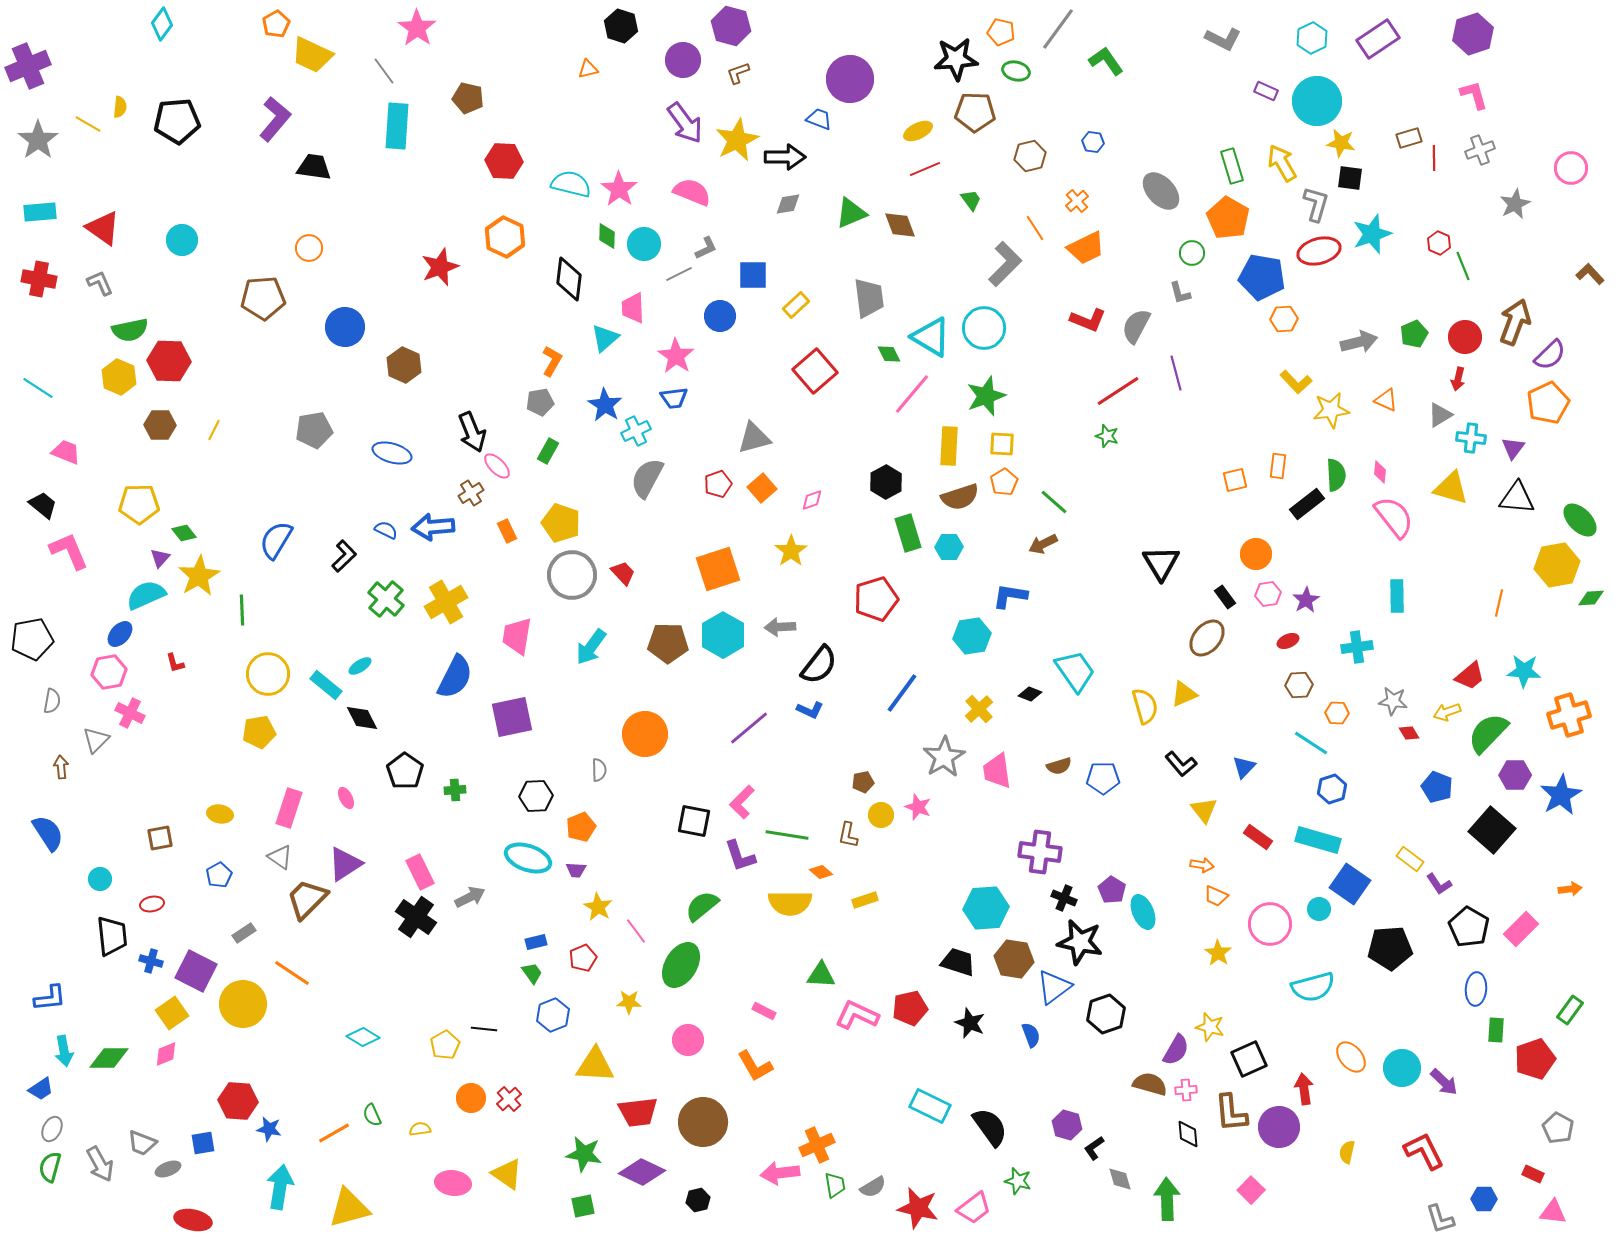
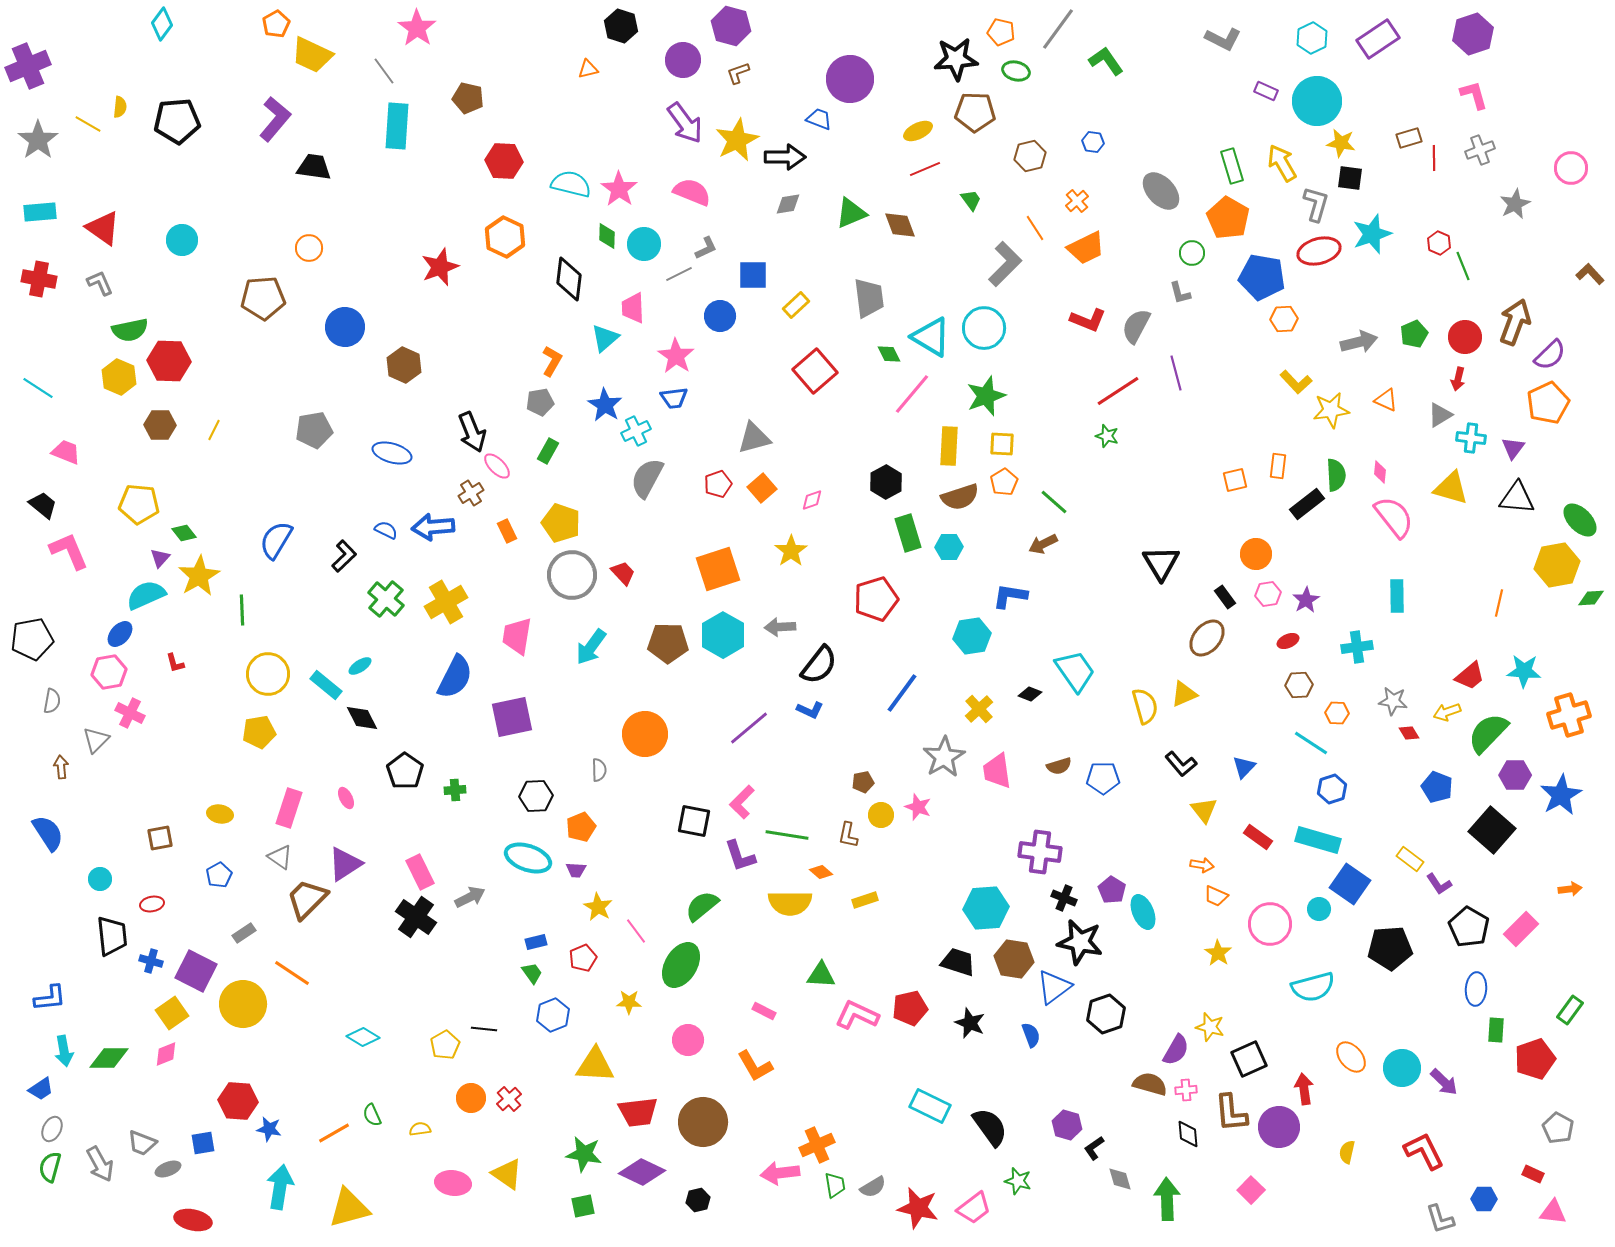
yellow pentagon at (139, 504): rotated 6 degrees clockwise
